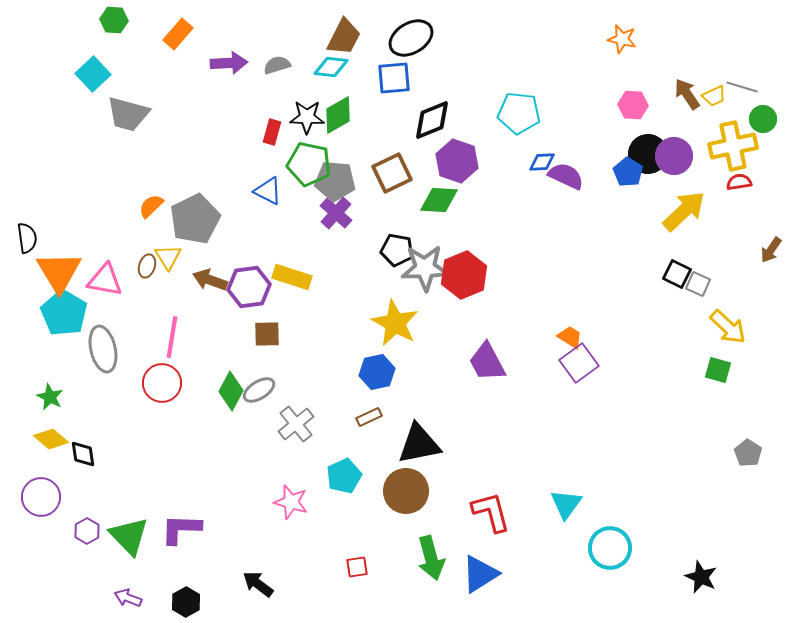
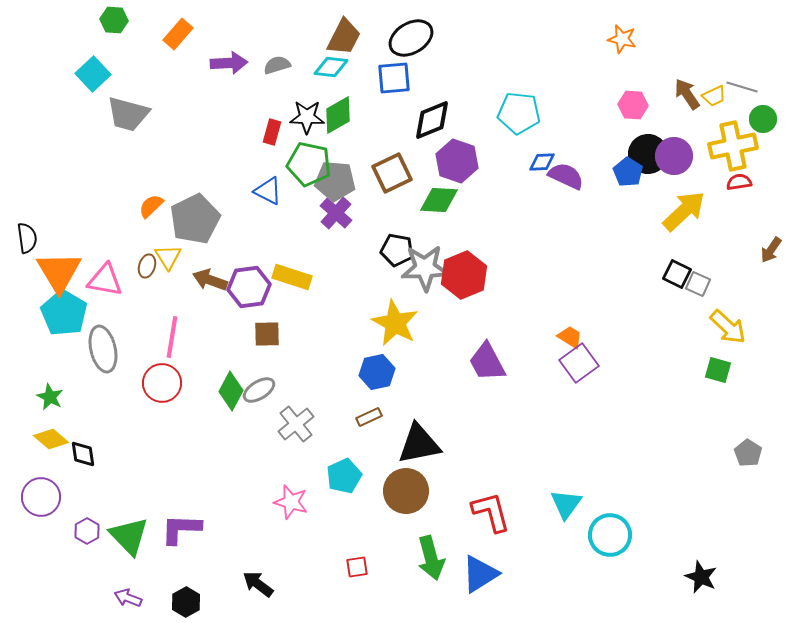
cyan circle at (610, 548): moved 13 px up
